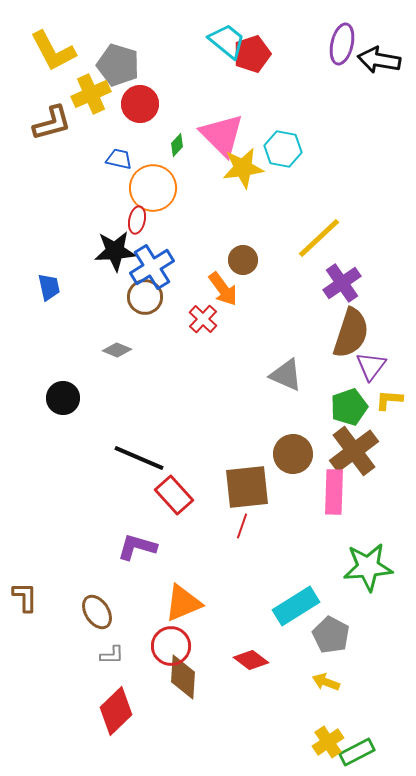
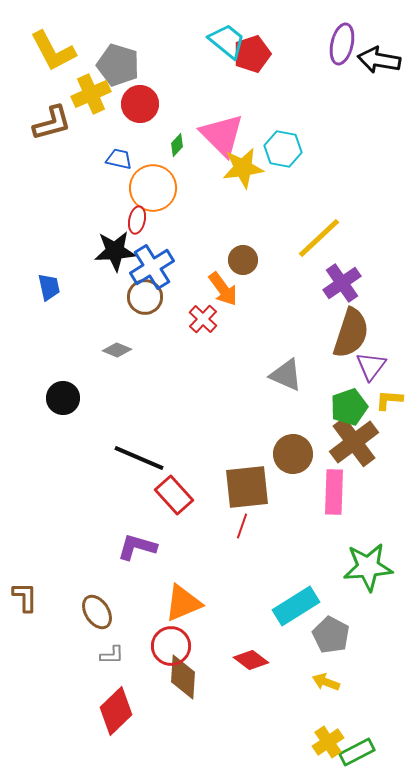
brown cross at (354, 451): moved 9 px up
